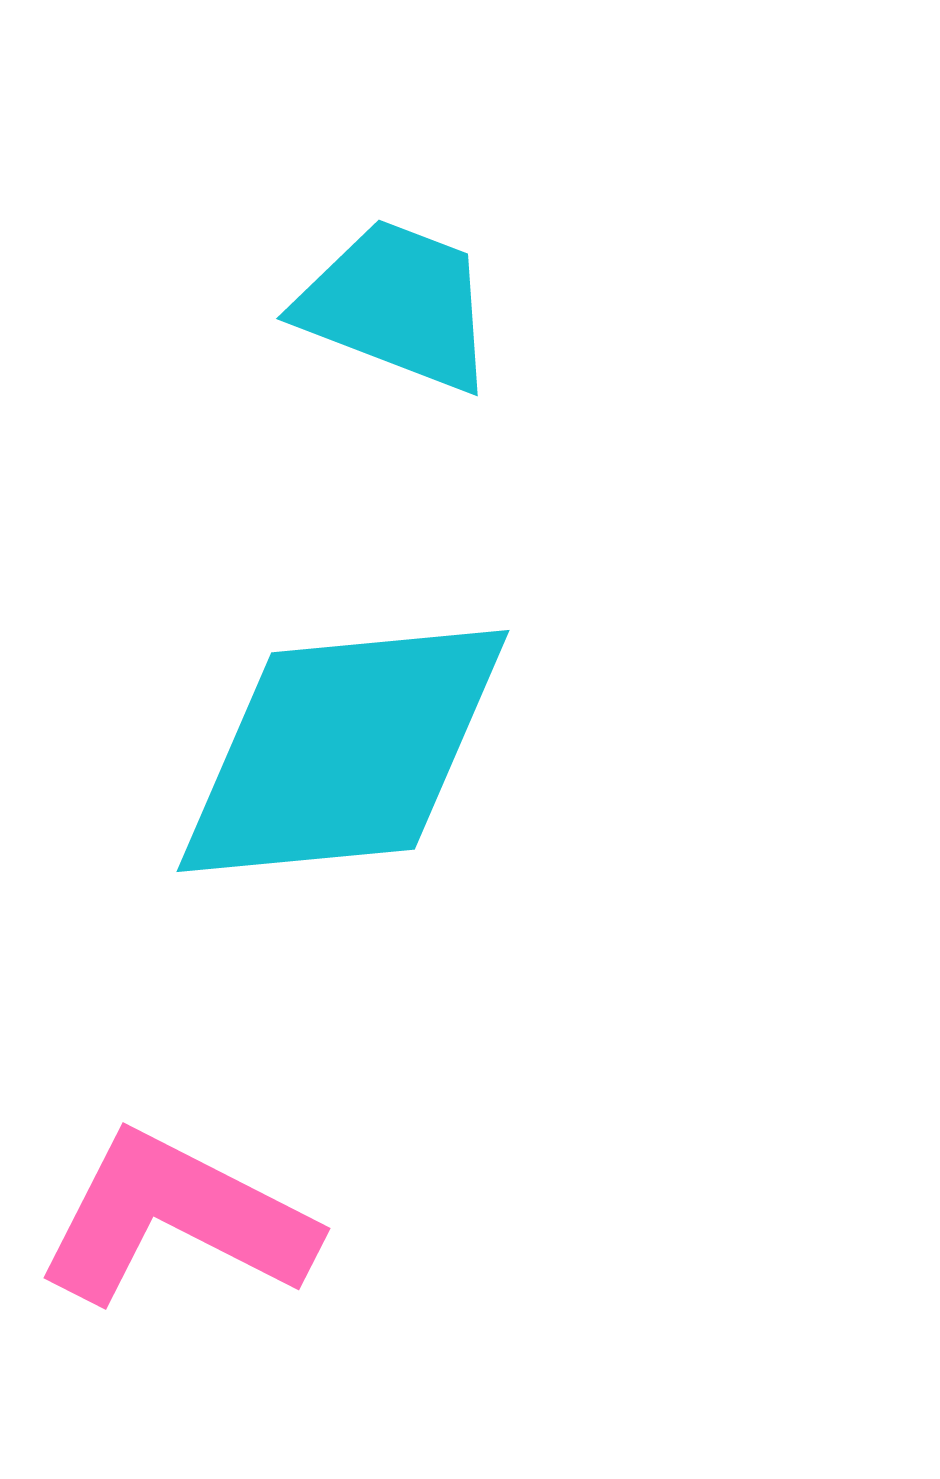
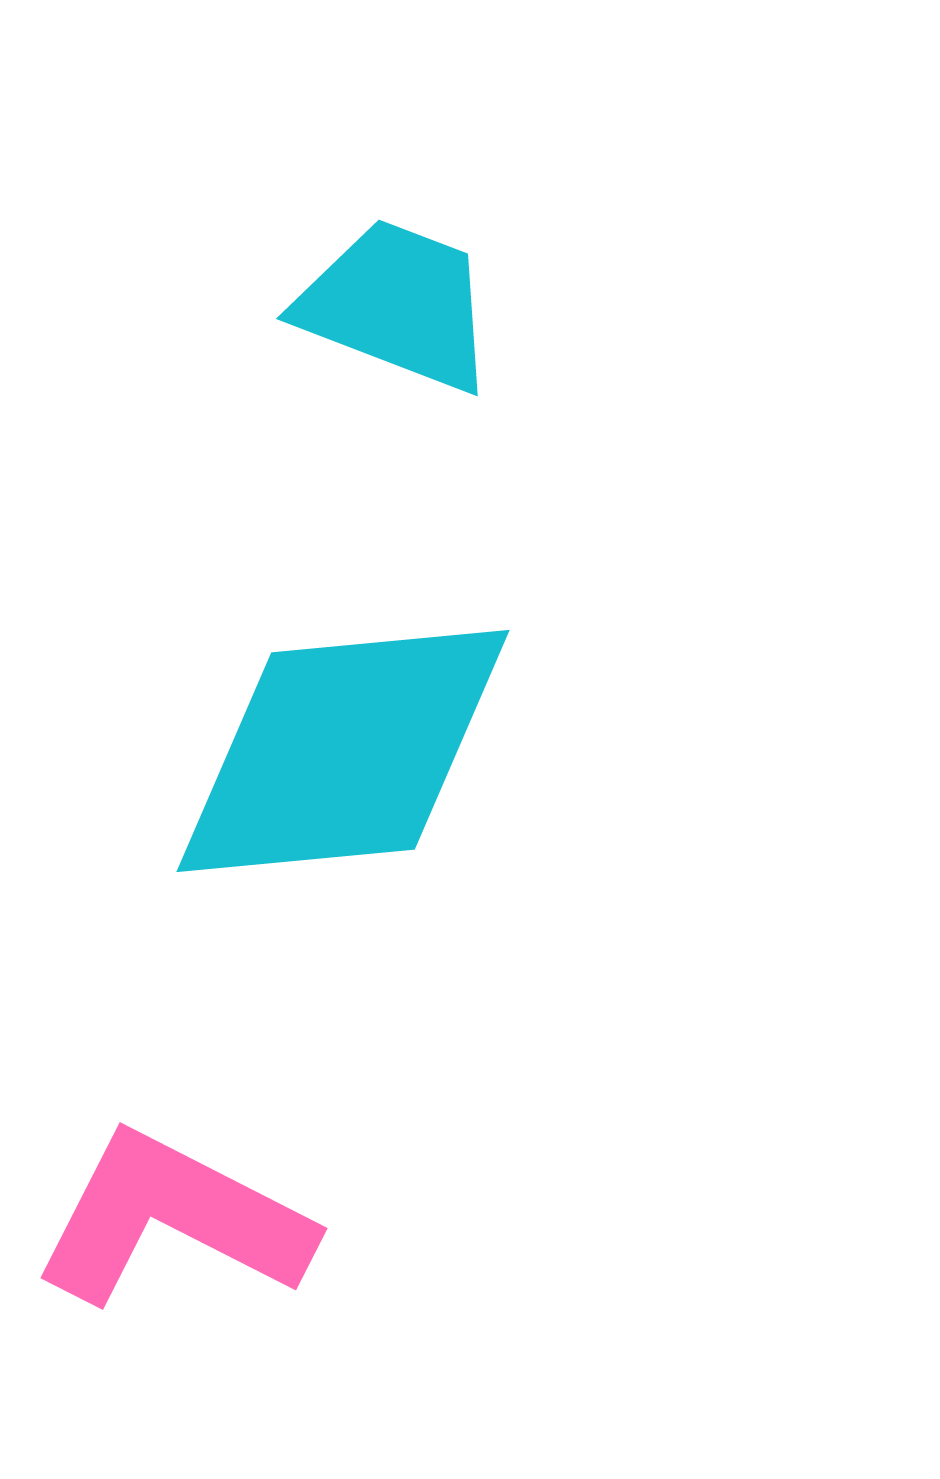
pink L-shape: moved 3 px left
